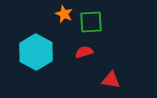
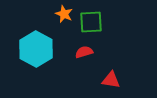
cyan hexagon: moved 3 px up
